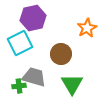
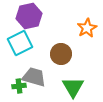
purple hexagon: moved 4 px left, 2 px up
green triangle: moved 1 px right, 3 px down
